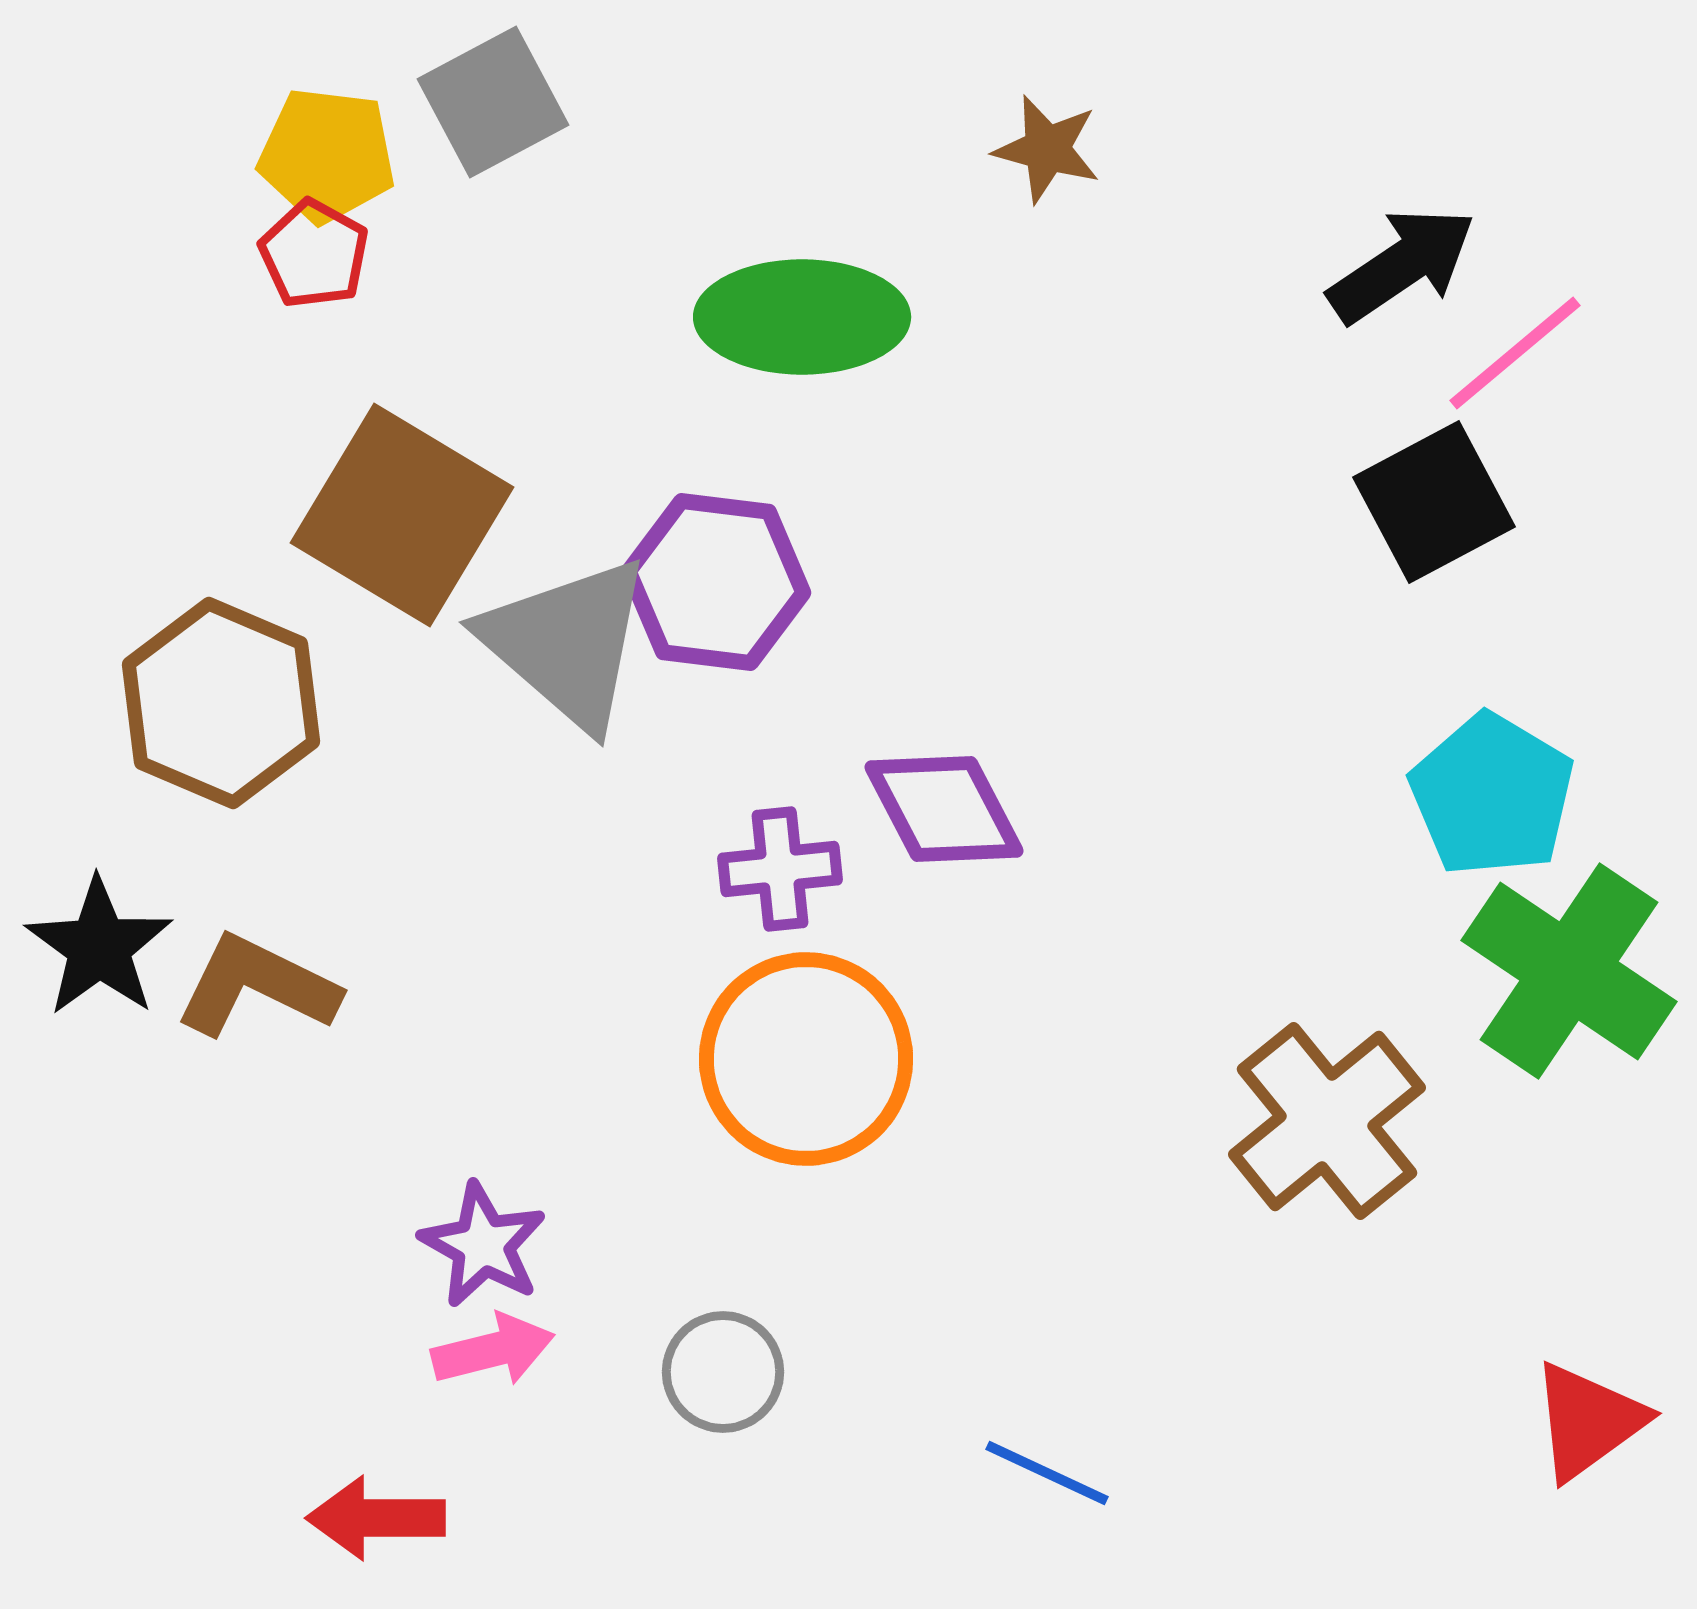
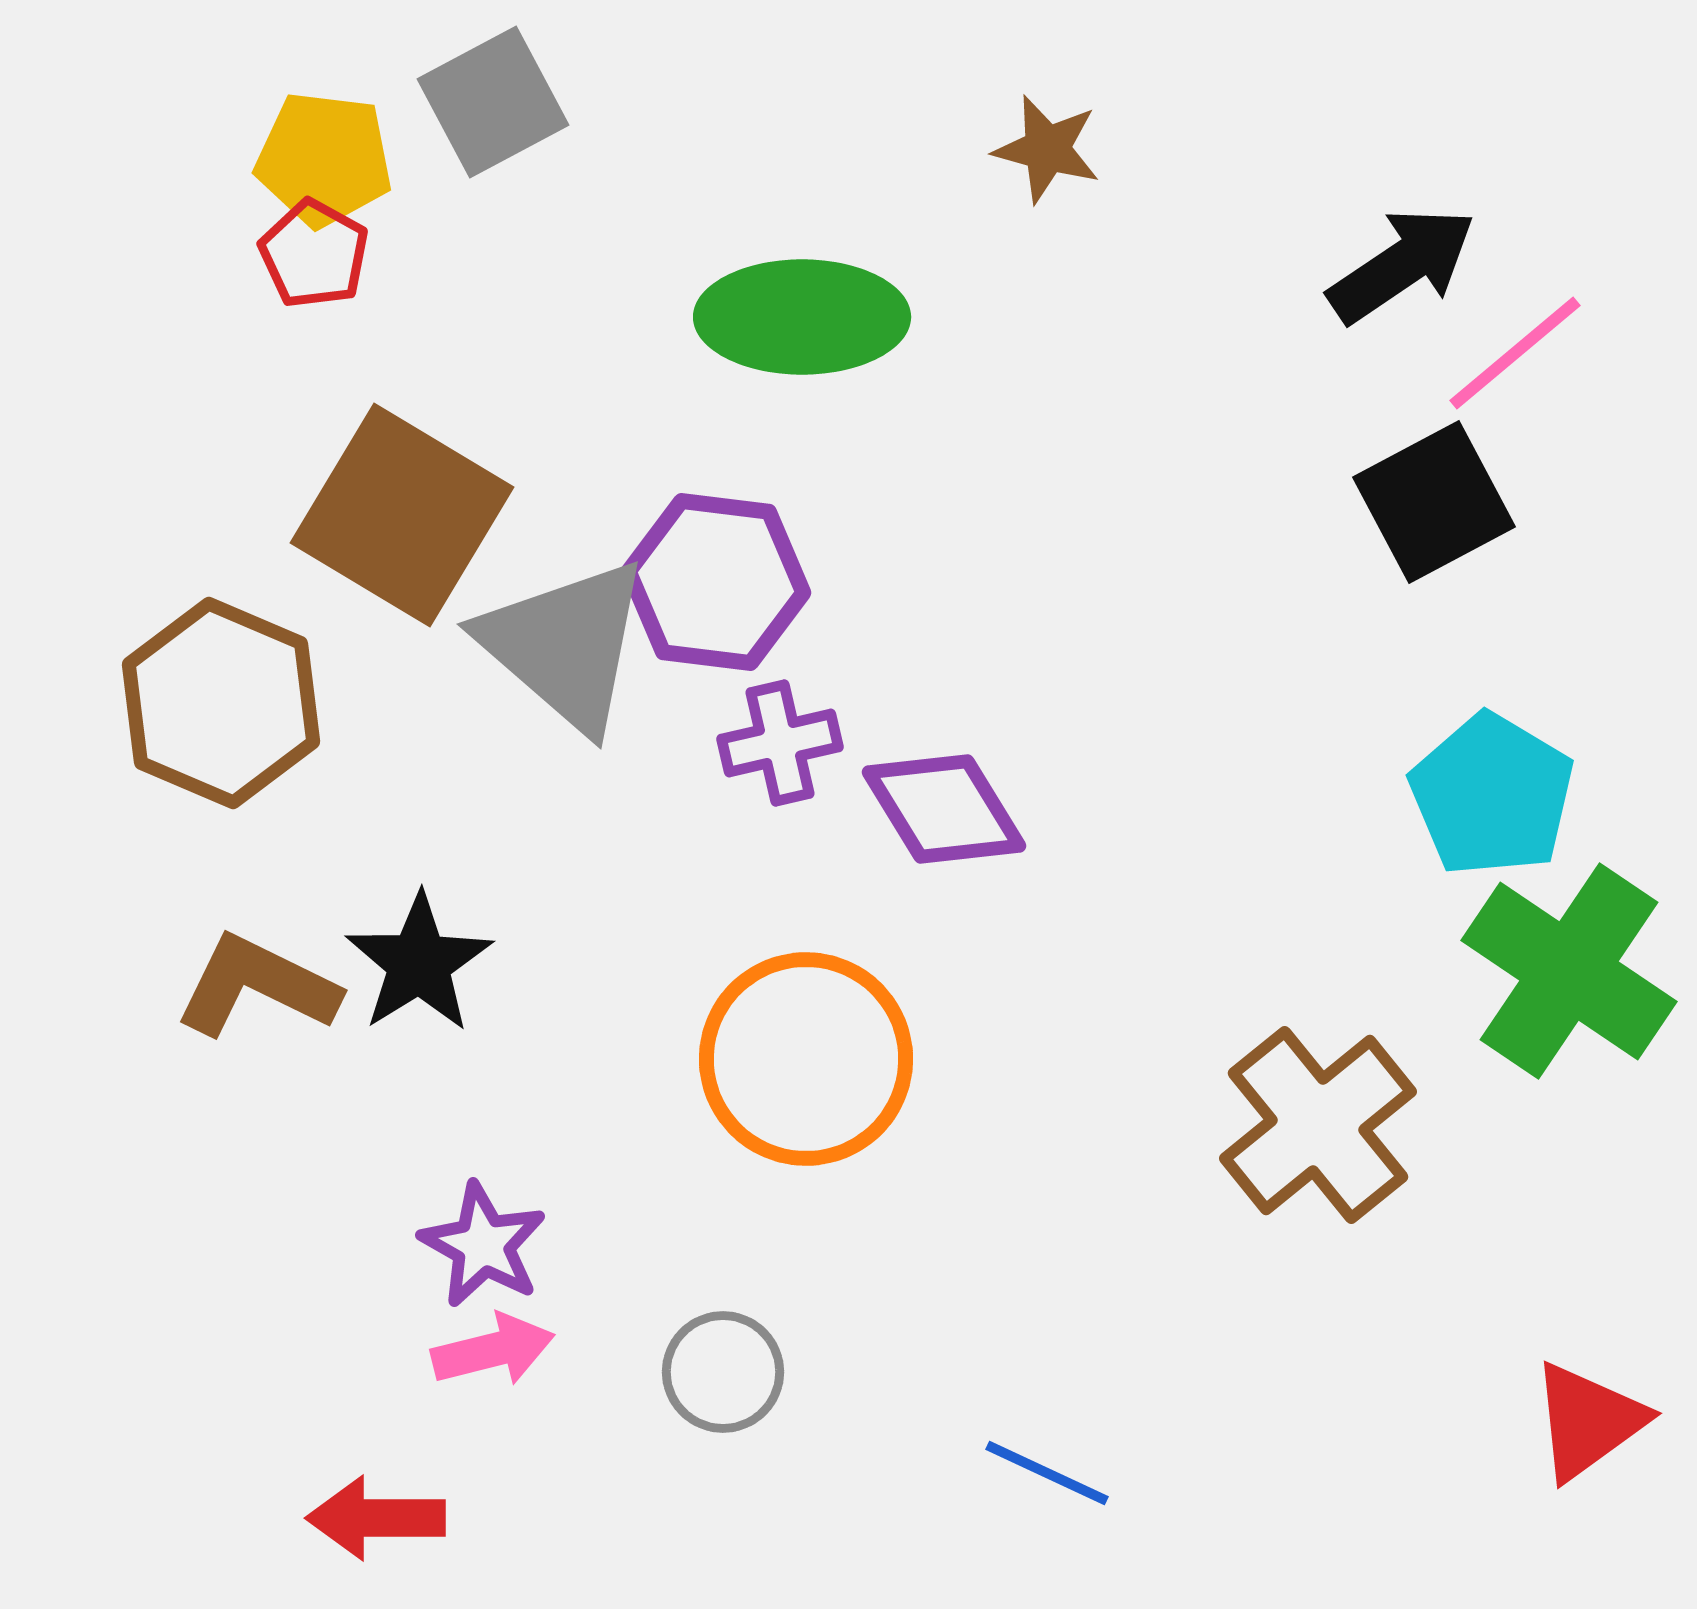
yellow pentagon: moved 3 px left, 4 px down
gray triangle: moved 2 px left, 2 px down
purple diamond: rotated 4 degrees counterclockwise
purple cross: moved 126 px up; rotated 7 degrees counterclockwise
black star: moved 320 px right, 16 px down; rotated 4 degrees clockwise
brown cross: moved 9 px left, 4 px down
